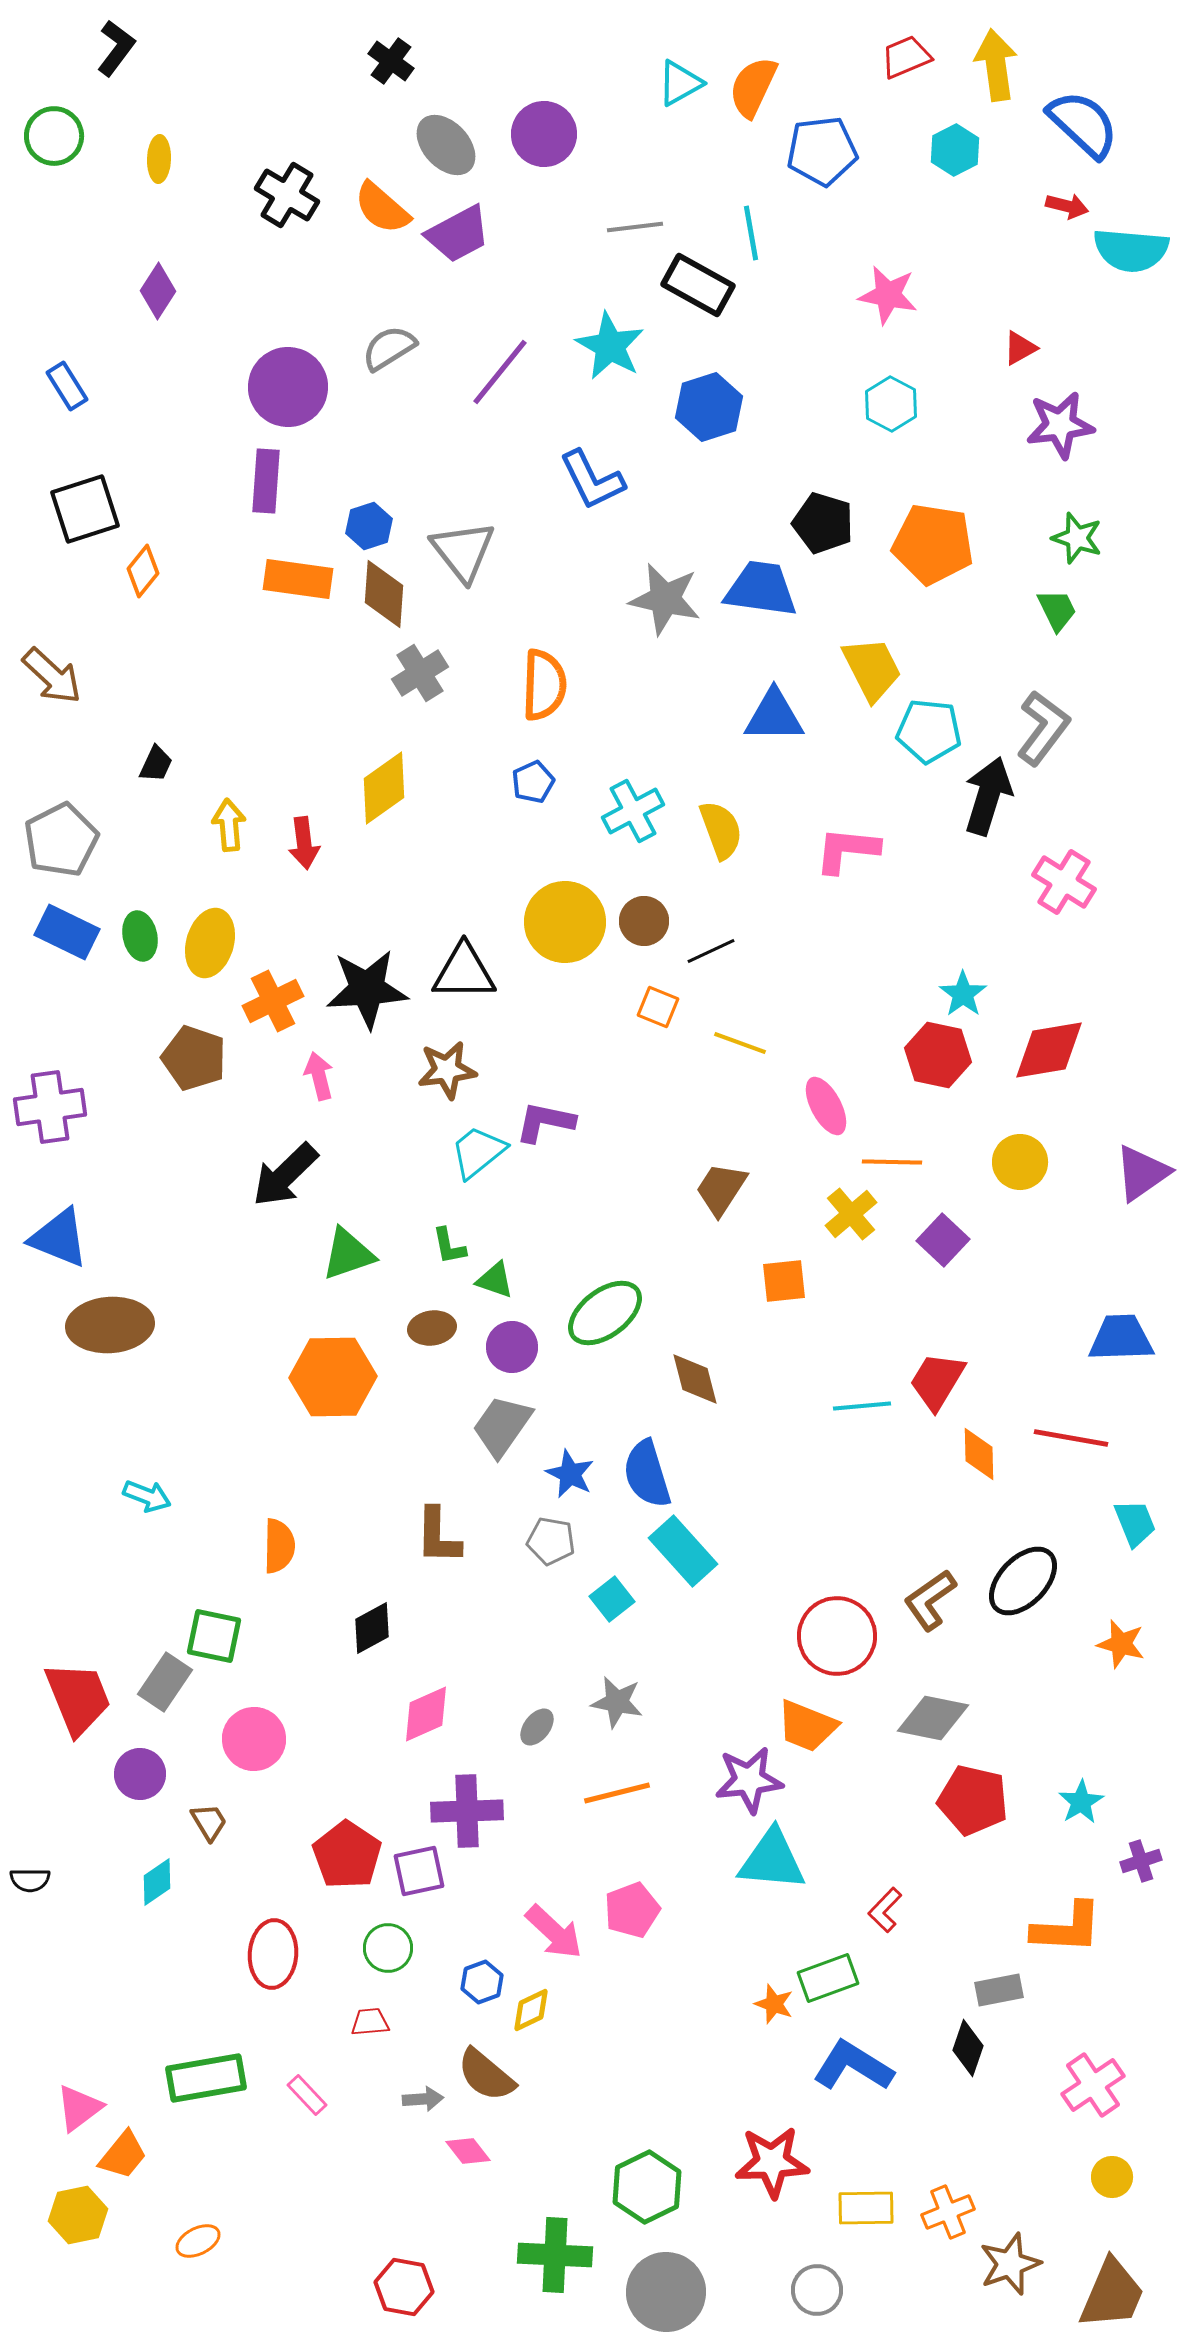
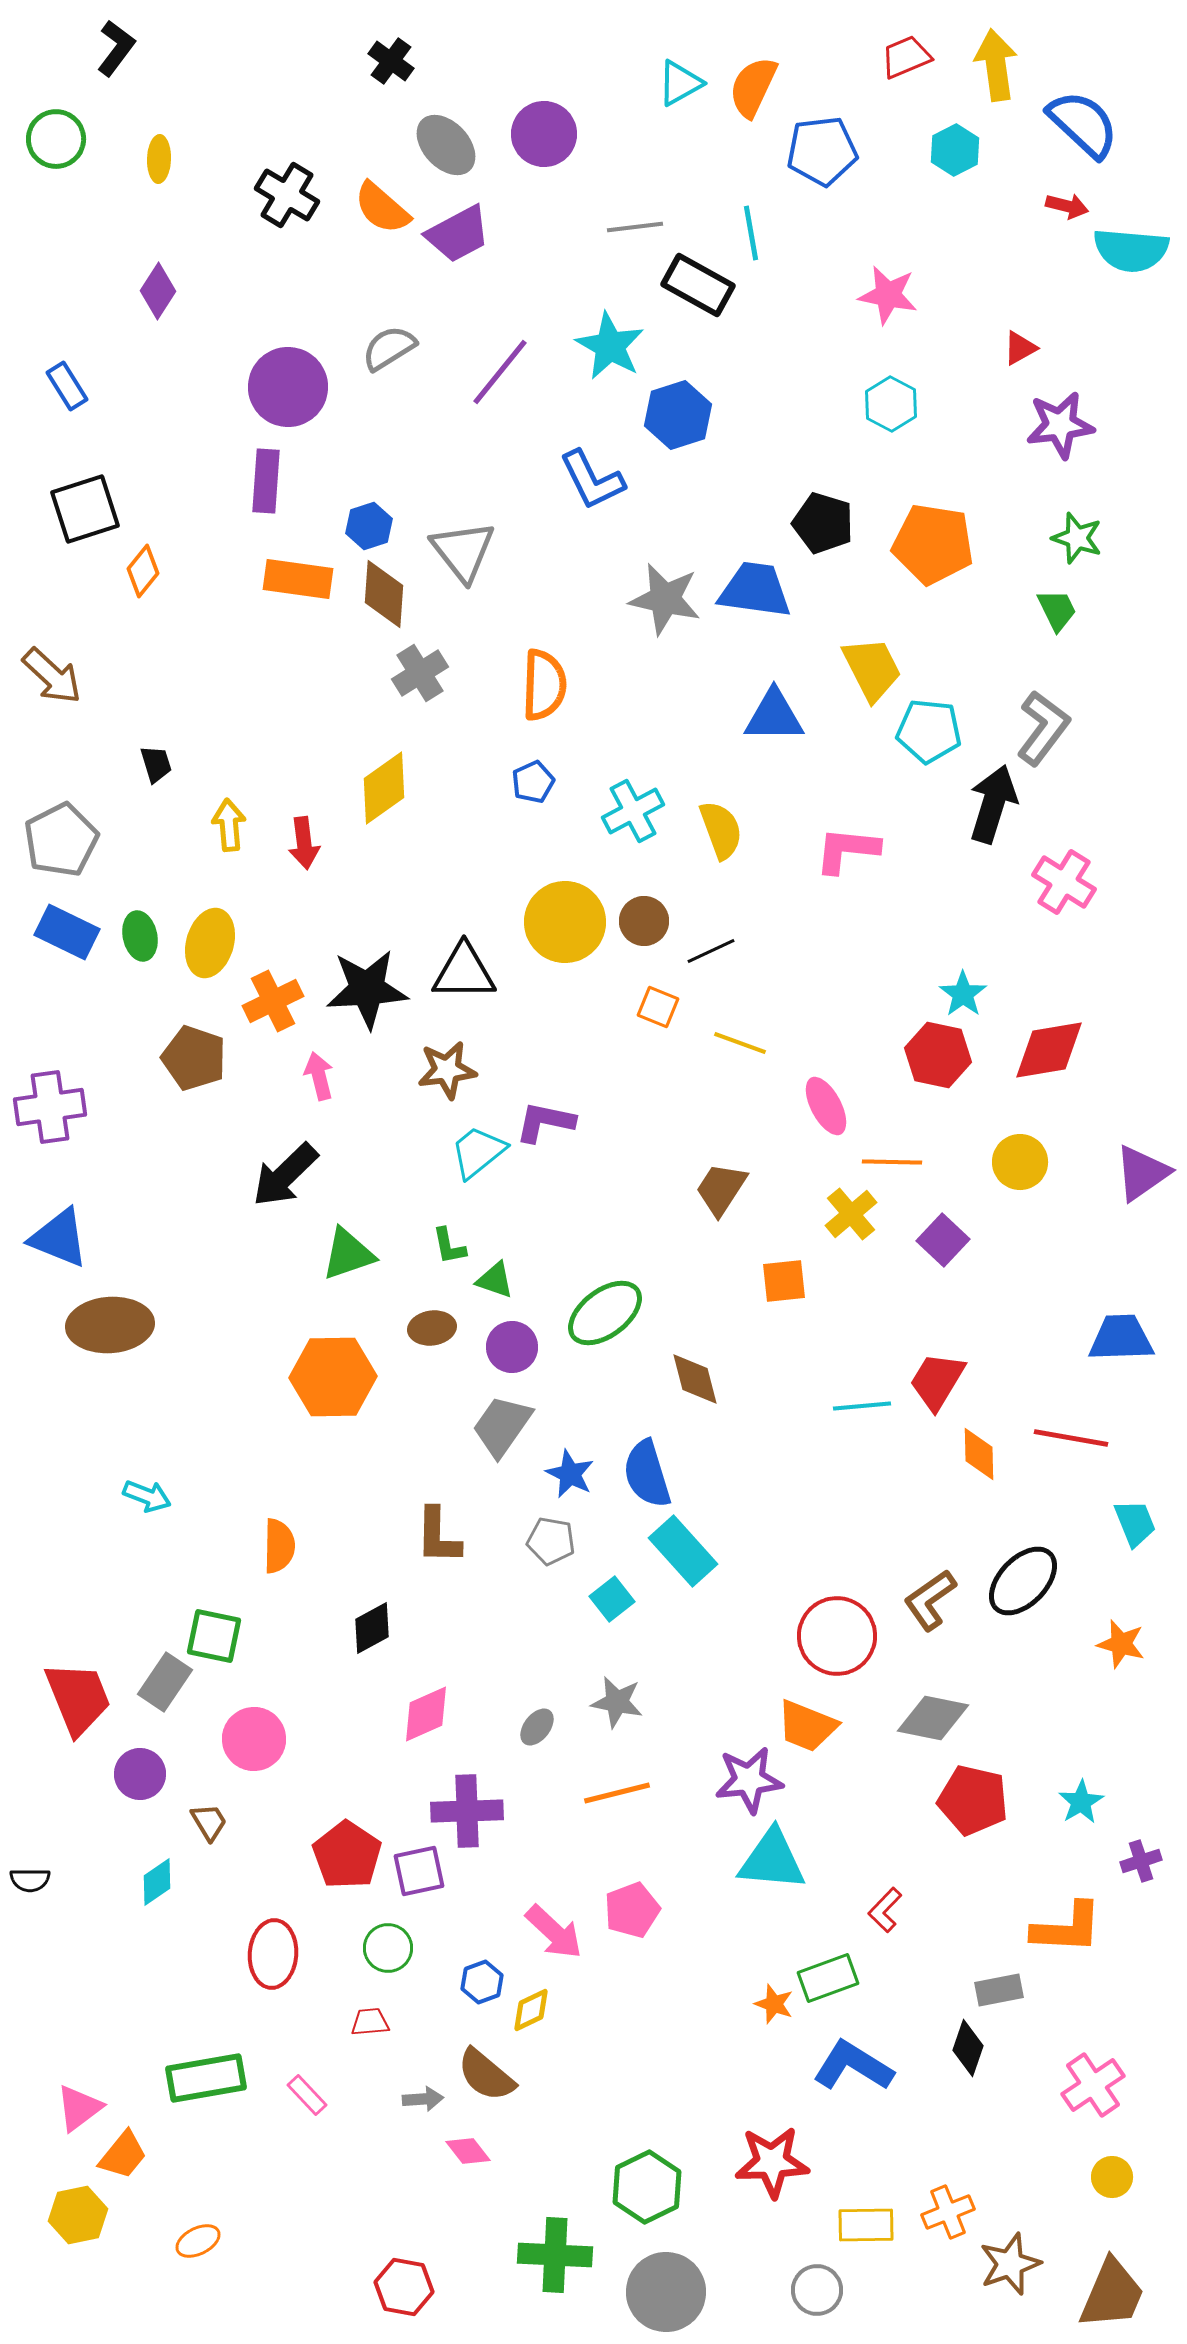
green circle at (54, 136): moved 2 px right, 3 px down
blue hexagon at (709, 407): moved 31 px left, 8 px down
blue trapezoid at (761, 589): moved 6 px left, 1 px down
black trapezoid at (156, 764): rotated 42 degrees counterclockwise
black arrow at (988, 796): moved 5 px right, 8 px down
yellow rectangle at (866, 2208): moved 17 px down
